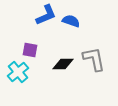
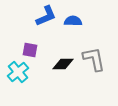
blue L-shape: moved 1 px down
blue semicircle: moved 2 px right; rotated 18 degrees counterclockwise
